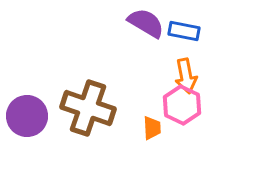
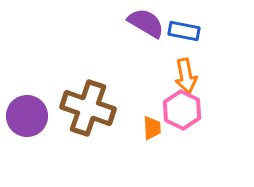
pink hexagon: moved 5 px down
